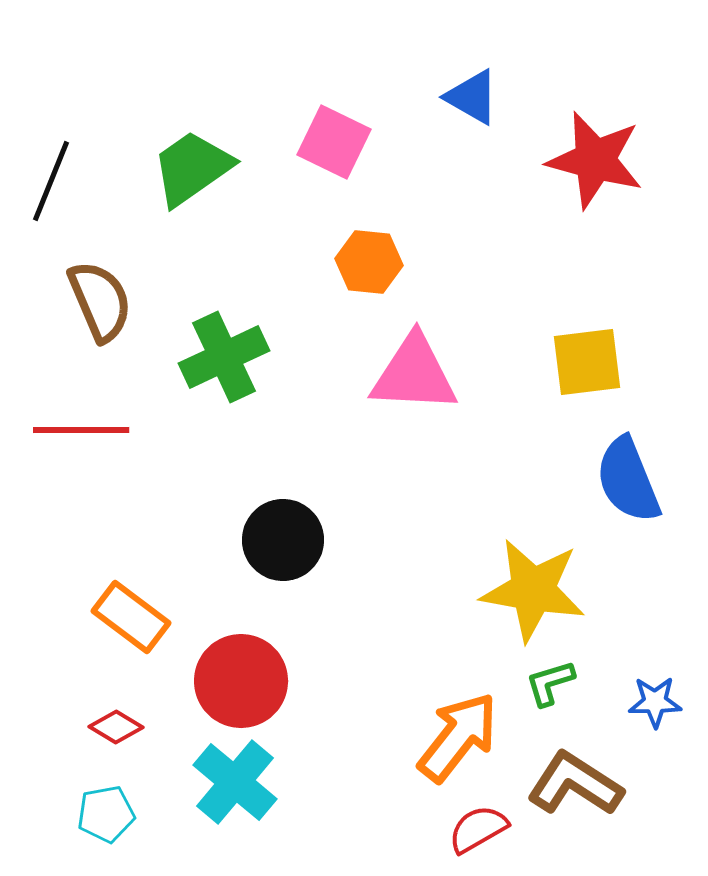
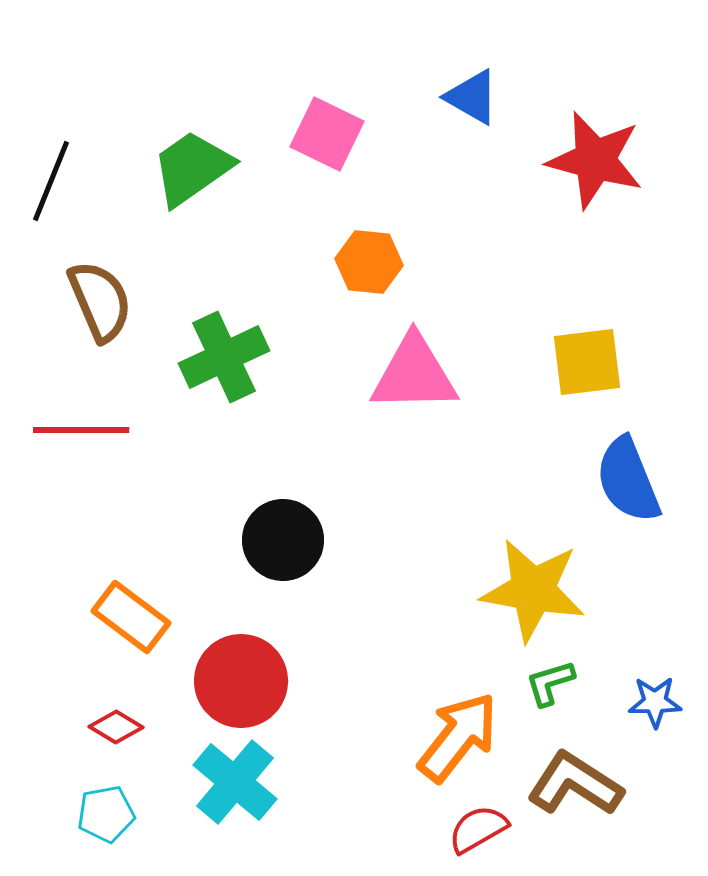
pink square: moved 7 px left, 8 px up
pink triangle: rotated 4 degrees counterclockwise
